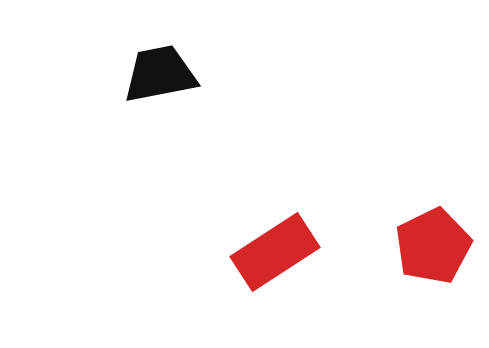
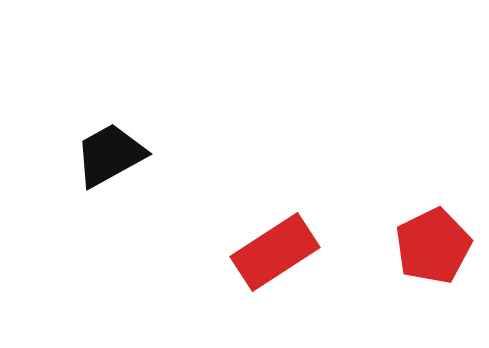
black trapezoid: moved 50 px left, 81 px down; rotated 18 degrees counterclockwise
